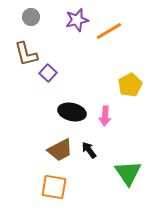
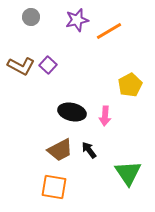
brown L-shape: moved 5 px left, 12 px down; rotated 48 degrees counterclockwise
purple square: moved 8 px up
